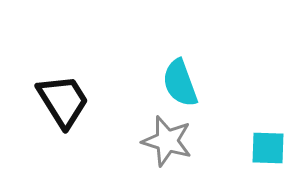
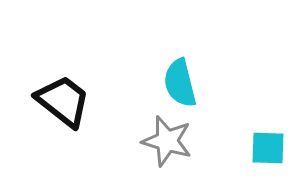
cyan semicircle: rotated 6 degrees clockwise
black trapezoid: rotated 20 degrees counterclockwise
